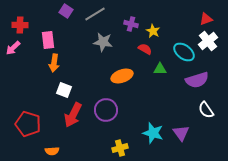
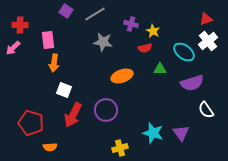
red semicircle: moved 1 px up; rotated 136 degrees clockwise
purple semicircle: moved 5 px left, 3 px down
red pentagon: moved 3 px right, 1 px up
orange semicircle: moved 2 px left, 4 px up
